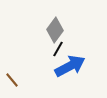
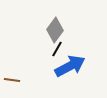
black line: moved 1 px left
brown line: rotated 42 degrees counterclockwise
